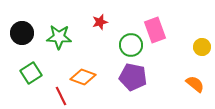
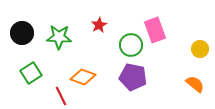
red star: moved 1 px left, 3 px down; rotated 14 degrees counterclockwise
yellow circle: moved 2 px left, 2 px down
